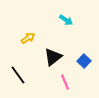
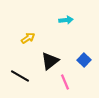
cyan arrow: rotated 40 degrees counterclockwise
black triangle: moved 3 px left, 4 px down
blue square: moved 1 px up
black line: moved 2 px right, 1 px down; rotated 24 degrees counterclockwise
